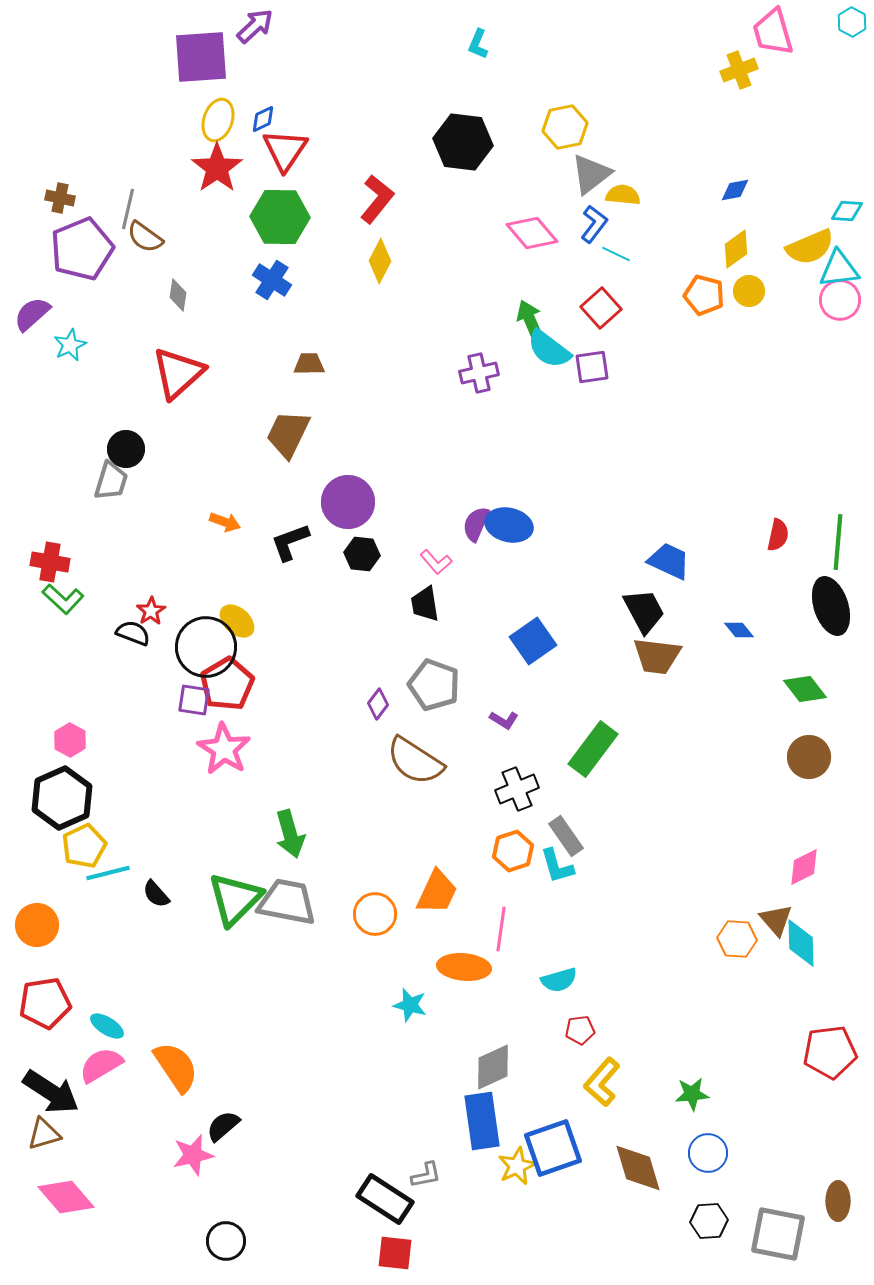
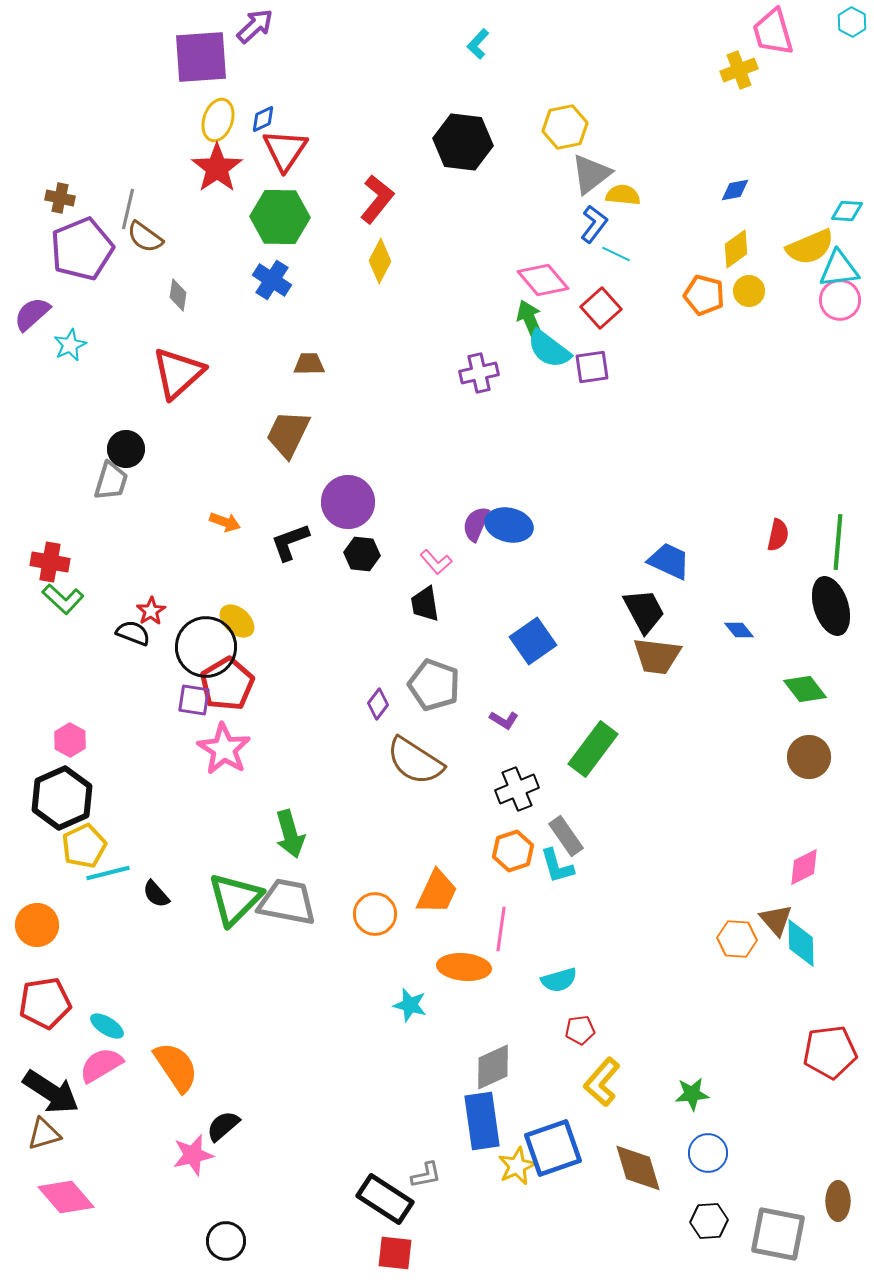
cyan L-shape at (478, 44): rotated 20 degrees clockwise
pink diamond at (532, 233): moved 11 px right, 47 px down
